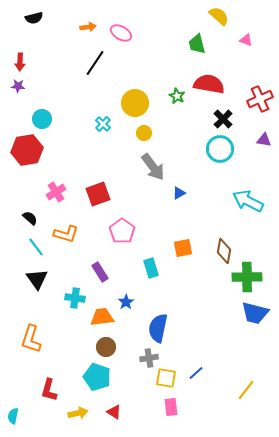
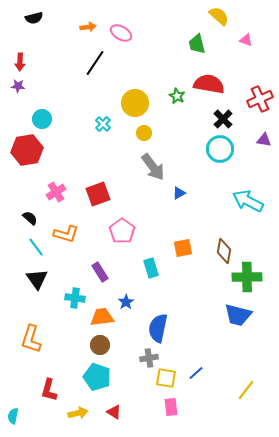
blue trapezoid at (255, 313): moved 17 px left, 2 px down
brown circle at (106, 347): moved 6 px left, 2 px up
